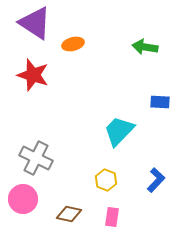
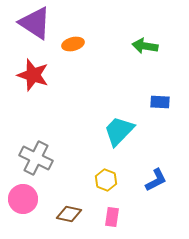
green arrow: moved 1 px up
blue L-shape: rotated 20 degrees clockwise
